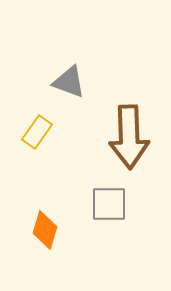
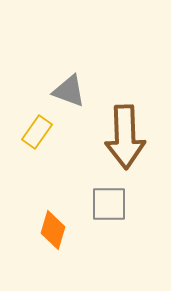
gray triangle: moved 9 px down
brown arrow: moved 4 px left
orange diamond: moved 8 px right
